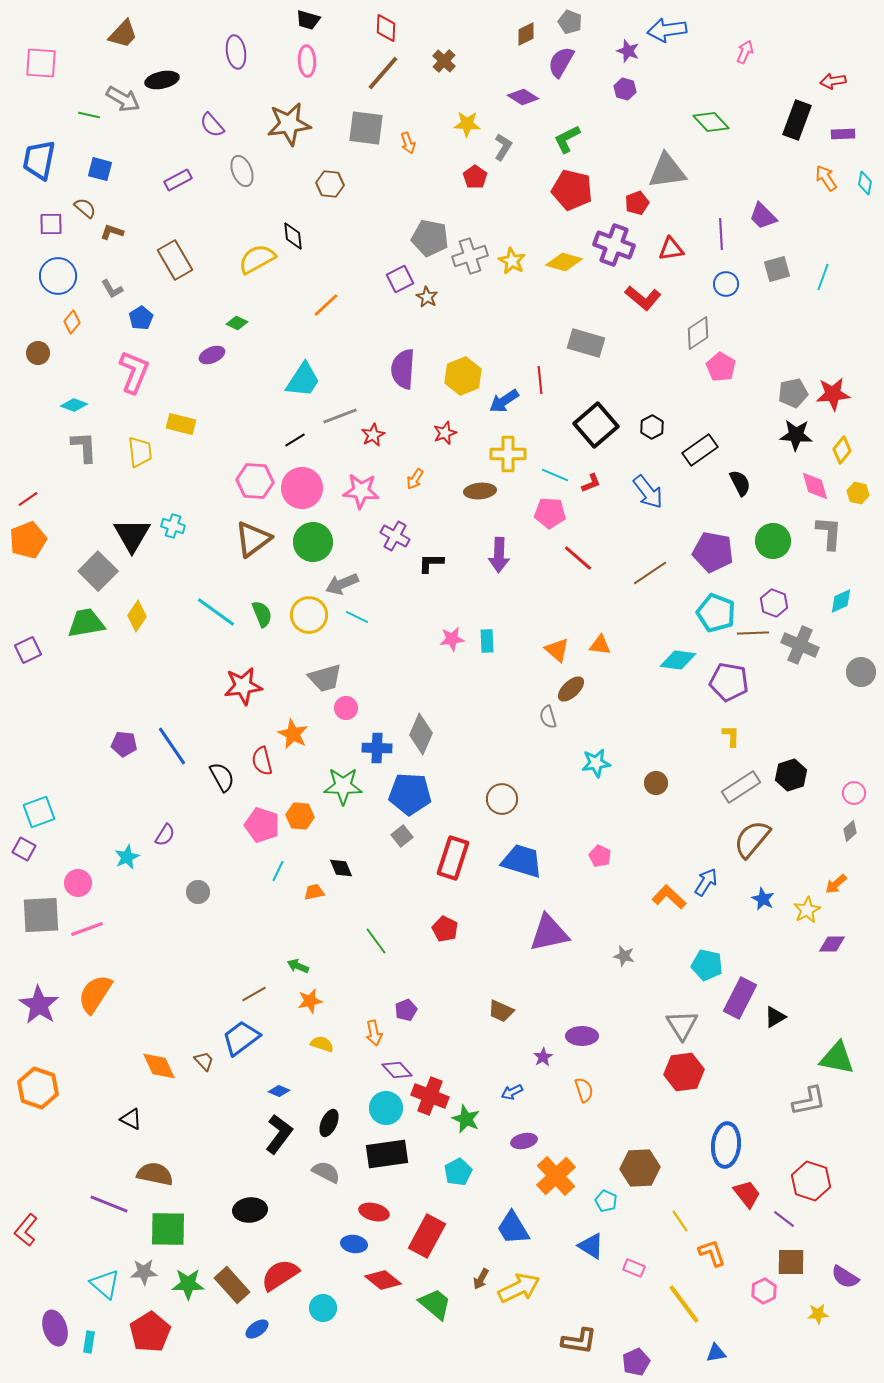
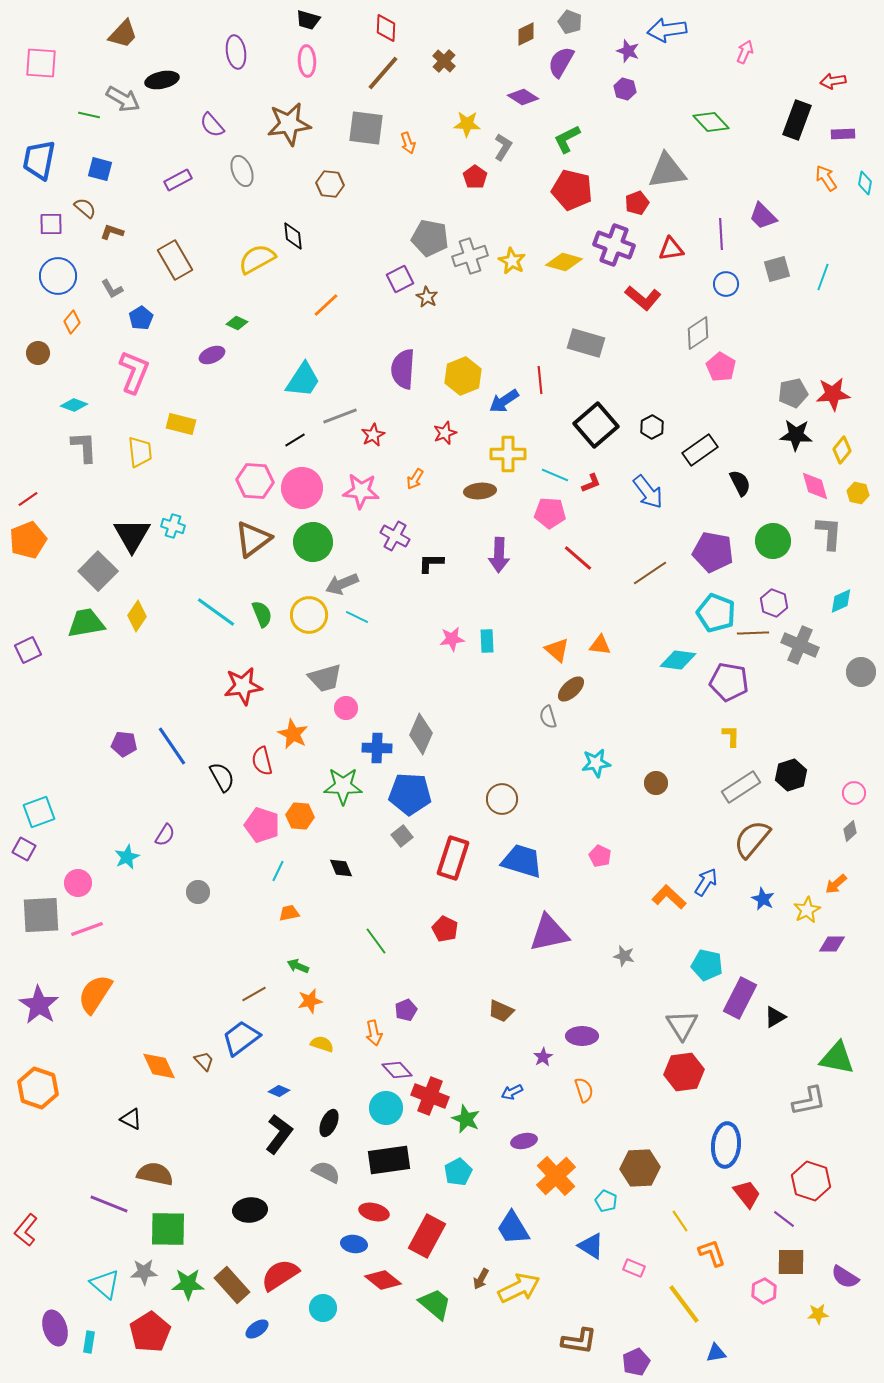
orange trapezoid at (314, 892): moved 25 px left, 21 px down
black rectangle at (387, 1154): moved 2 px right, 6 px down
